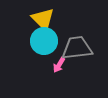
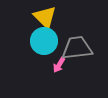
yellow triangle: moved 2 px right, 2 px up
